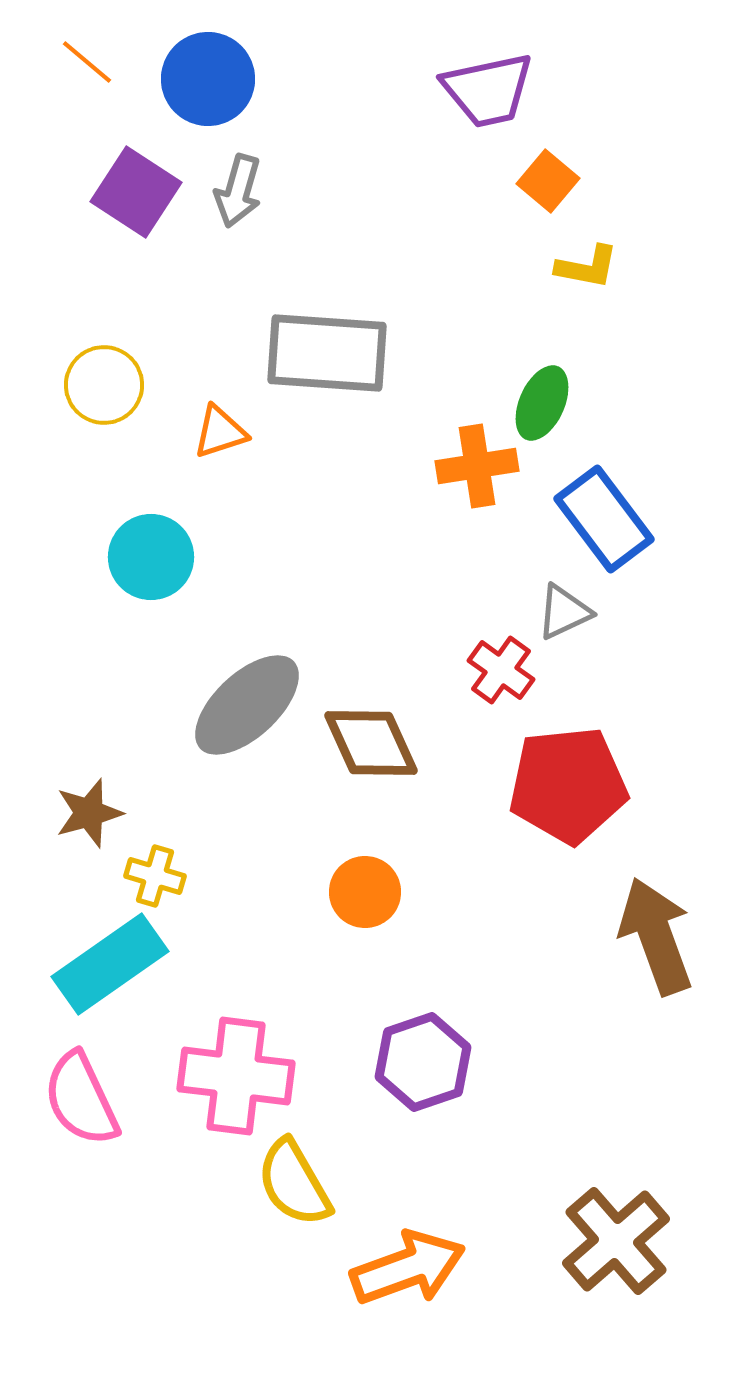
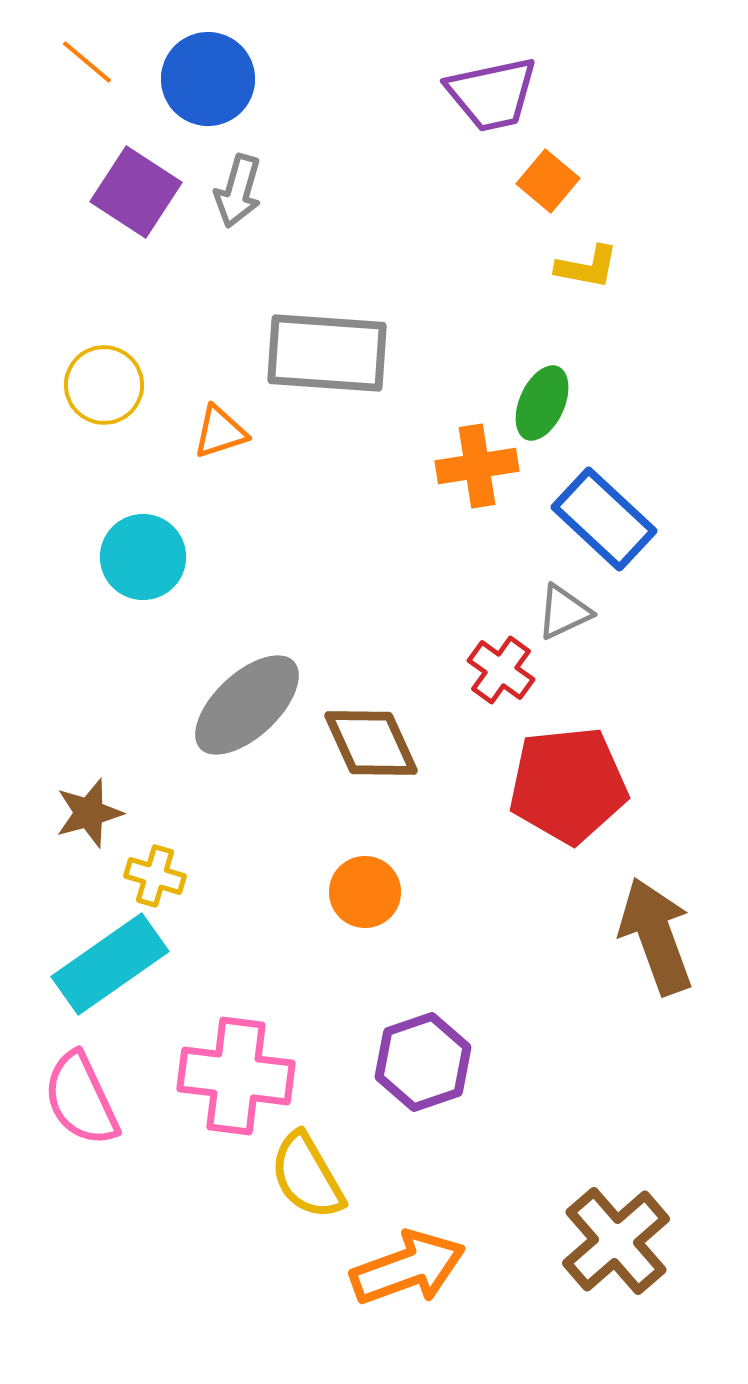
purple trapezoid: moved 4 px right, 4 px down
blue rectangle: rotated 10 degrees counterclockwise
cyan circle: moved 8 px left
yellow semicircle: moved 13 px right, 7 px up
